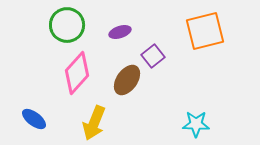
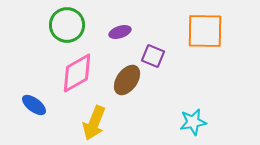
orange square: rotated 15 degrees clockwise
purple square: rotated 30 degrees counterclockwise
pink diamond: rotated 18 degrees clockwise
blue ellipse: moved 14 px up
cyan star: moved 3 px left, 2 px up; rotated 12 degrees counterclockwise
